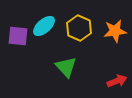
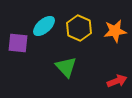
purple square: moved 7 px down
